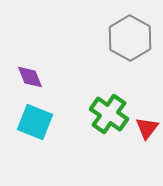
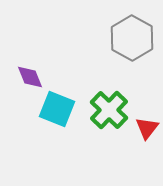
gray hexagon: moved 2 px right
green cross: moved 4 px up; rotated 9 degrees clockwise
cyan square: moved 22 px right, 13 px up
